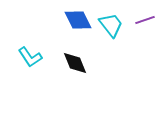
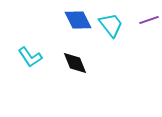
purple line: moved 4 px right
